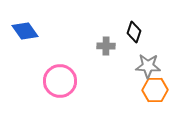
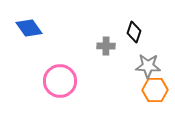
blue diamond: moved 4 px right, 3 px up
